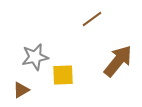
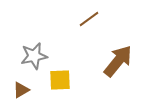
brown line: moved 3 px left
gray star: moved 1 px left, 1 px up
yellow square: moved 3 px left, 5 px down
